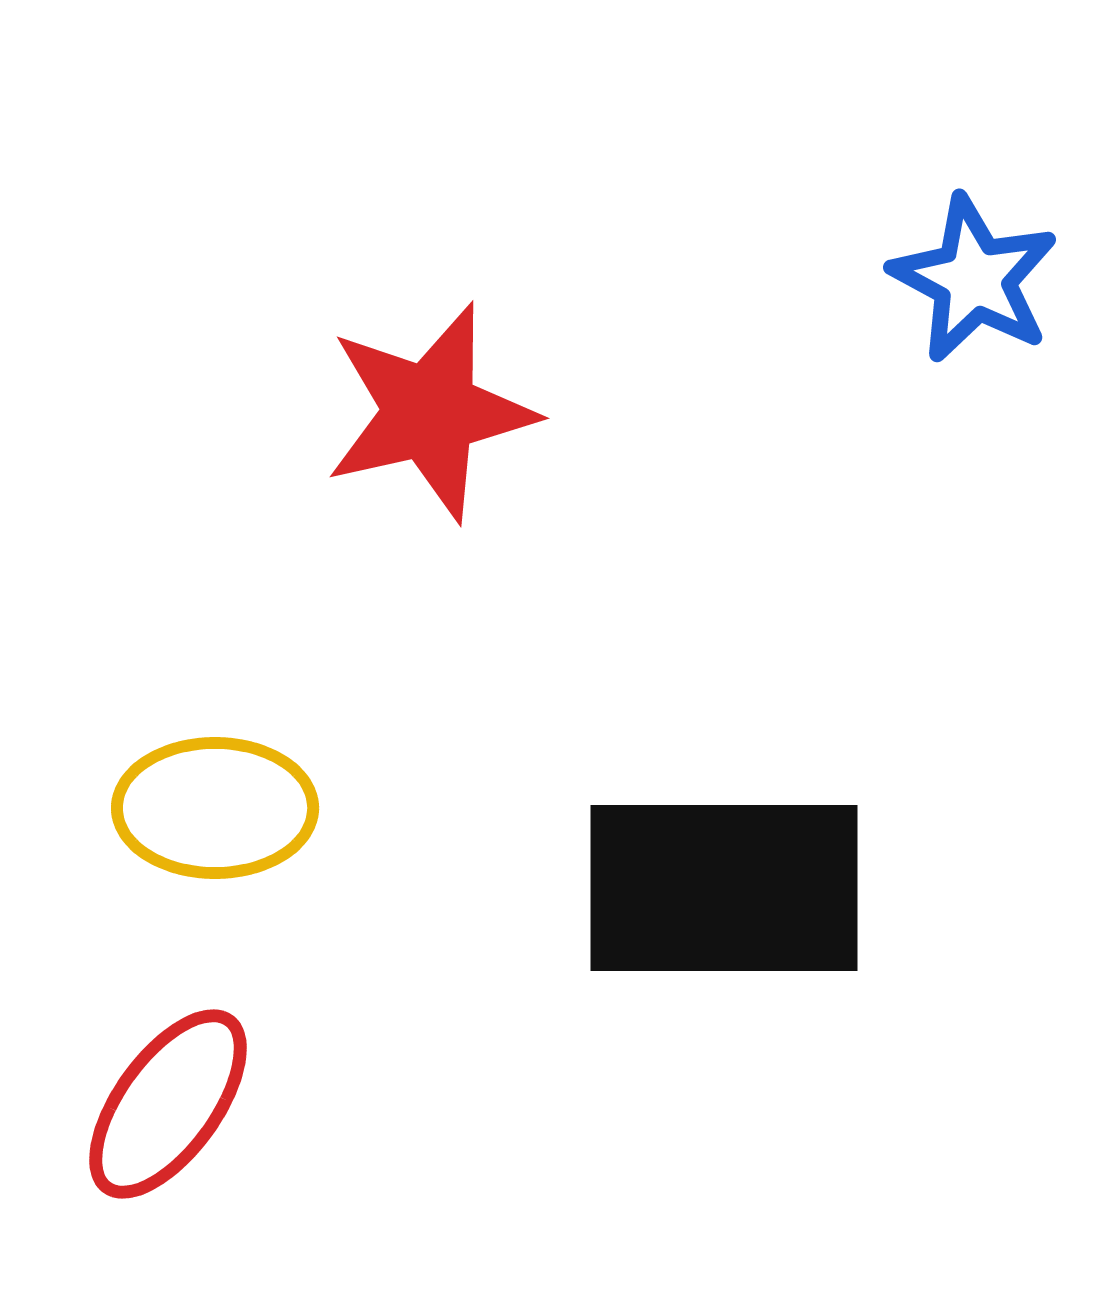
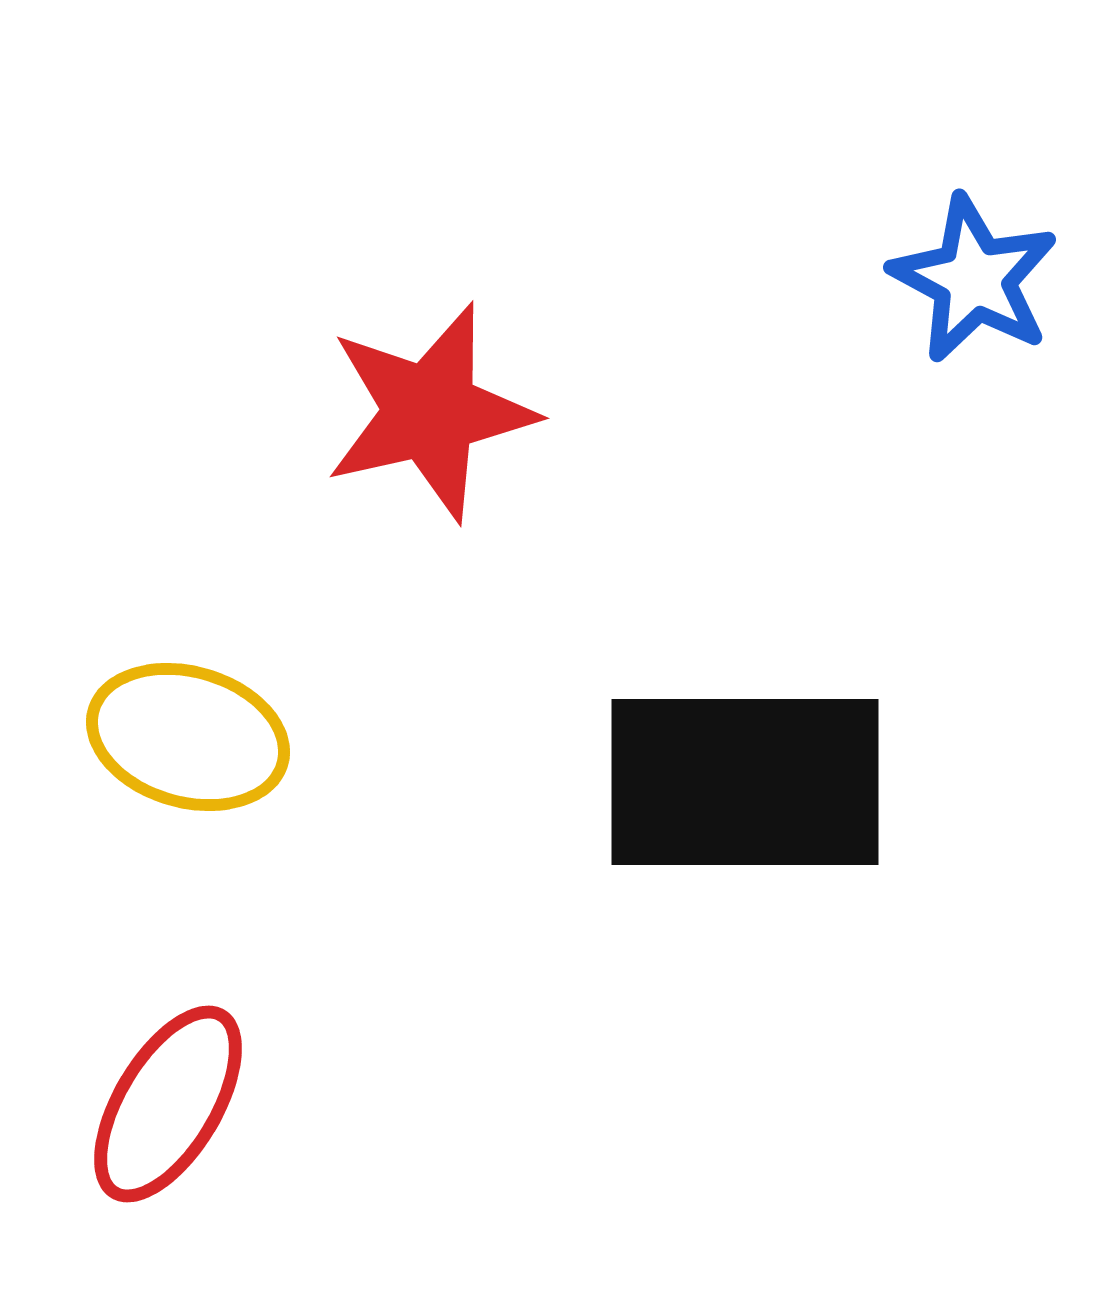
yellow ellipse: moved 27 px left, 71 px up; rotated 16 degrees clockwise
black rectangle: moved 21 px right, 106 px up
red ellipse: rotated 5 degrees counterclockwise
